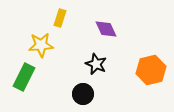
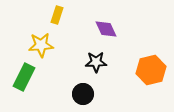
yellow rectangle: moved 3 px left, 3 px up
black star: moved 2 px up; rotated 25 degrees counterclockwise
